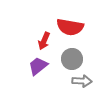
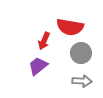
gray circle: moved 9 px right, 6 px up
